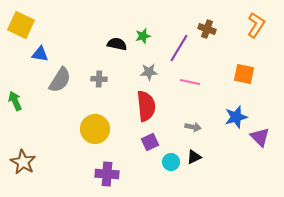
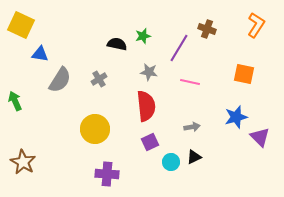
gray star: rotated 12 degrees clockwise
gray cross: rotated 35 degrees counterclockwise
gray arrow: moved 1 px left; rotated 21 degrees counterclockwise
